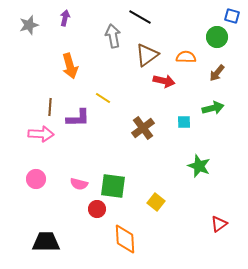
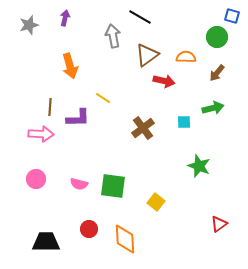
red circle: moved 8 px left, 20 px down
